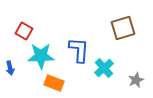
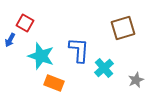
red square: moved 1 px right, 8 px up
cyan star: rotated 20 degrees clockwise
blue arrow: moved 28 px up; rotated 40 degrees clockwise
